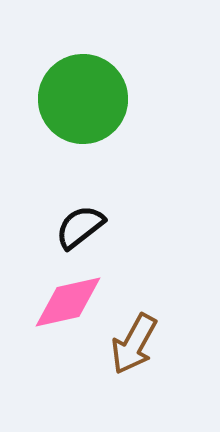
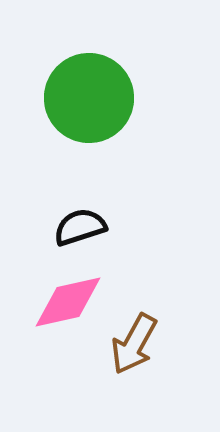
green circle: moved 6 px right, 1 px up
black semicircle: rotated 20 degrees clockwise
